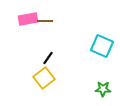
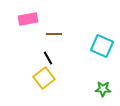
brown line: moved 9 px right, 13 px down
black line: rotated 64 degrees counterclockwise
